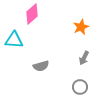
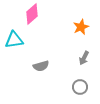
cyan triangle: rotated 12 degrees counterclockwise
